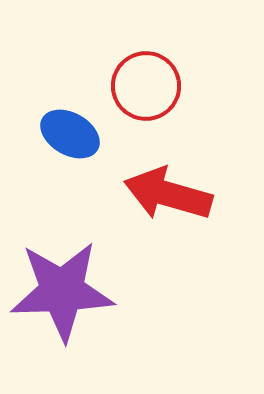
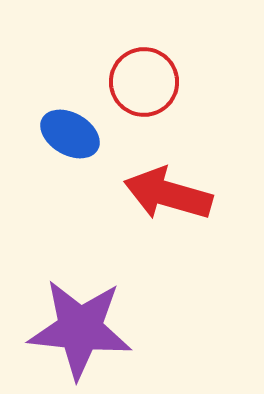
red circle: moved 2 px left, 4 px up
purple star: moved 18 px right, 38 px down; rotated 8 degrees clockwise
